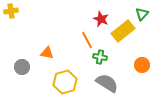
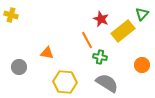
yellow cross: moved 4 px down; rotated 24 degrees clockwise
gray circle: moved 3 px left
yellow hexagon: rotated 20 degrees clockwise
